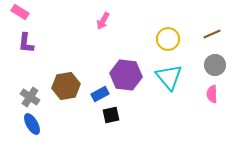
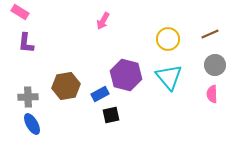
brown line: moved 2 px left
purple hexagon: rotated 8 degrees clockwise
gray cross: moved 2 px left; rotated 36 degrees counterclockwise
